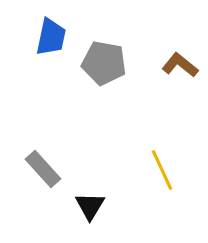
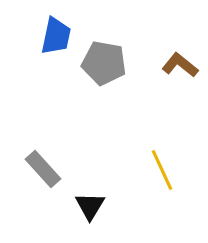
blue trapezoid: moved 5 px right, 1 px up
